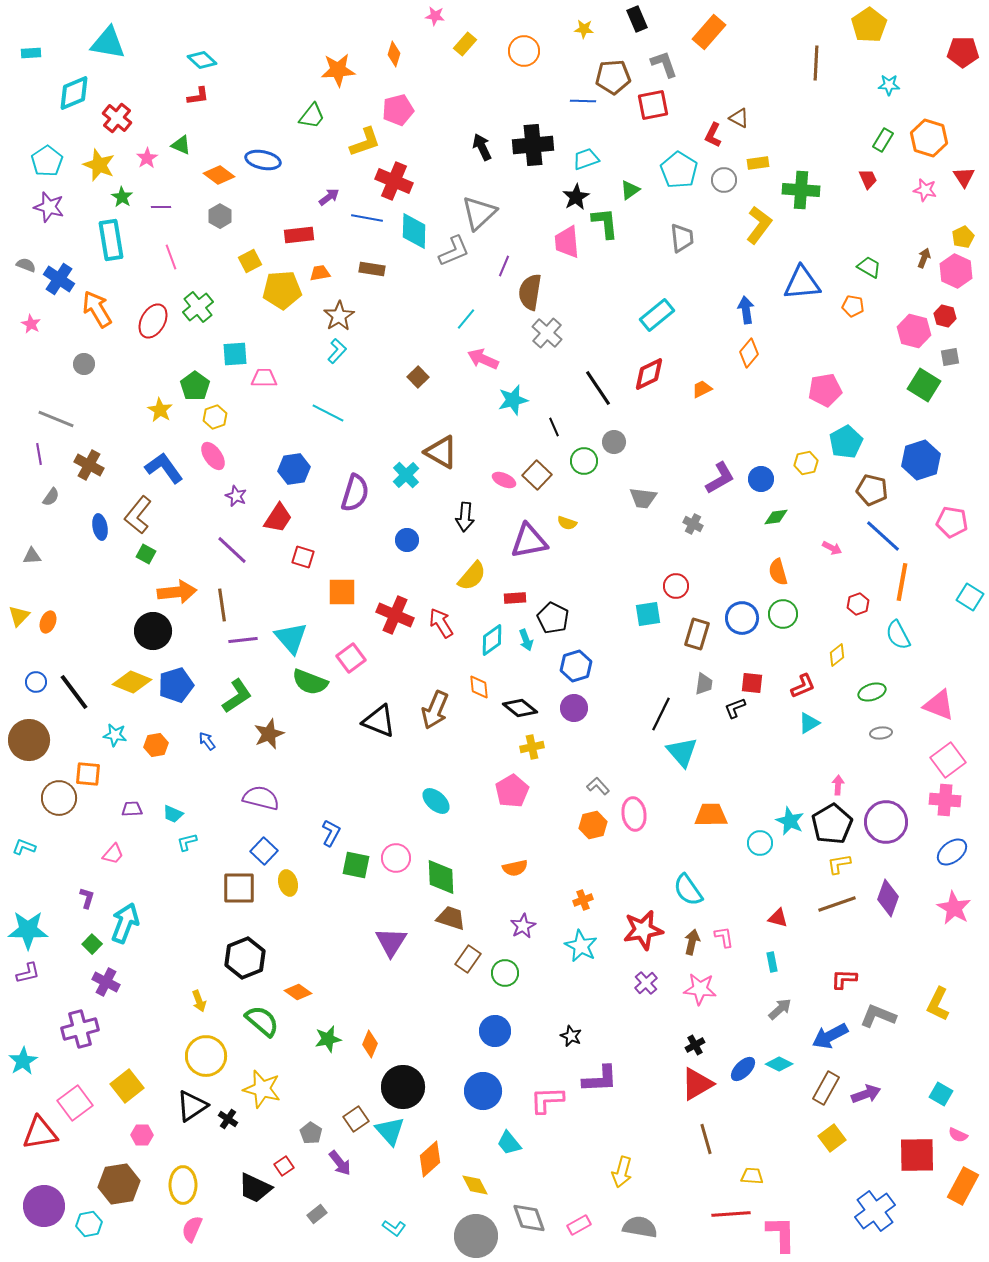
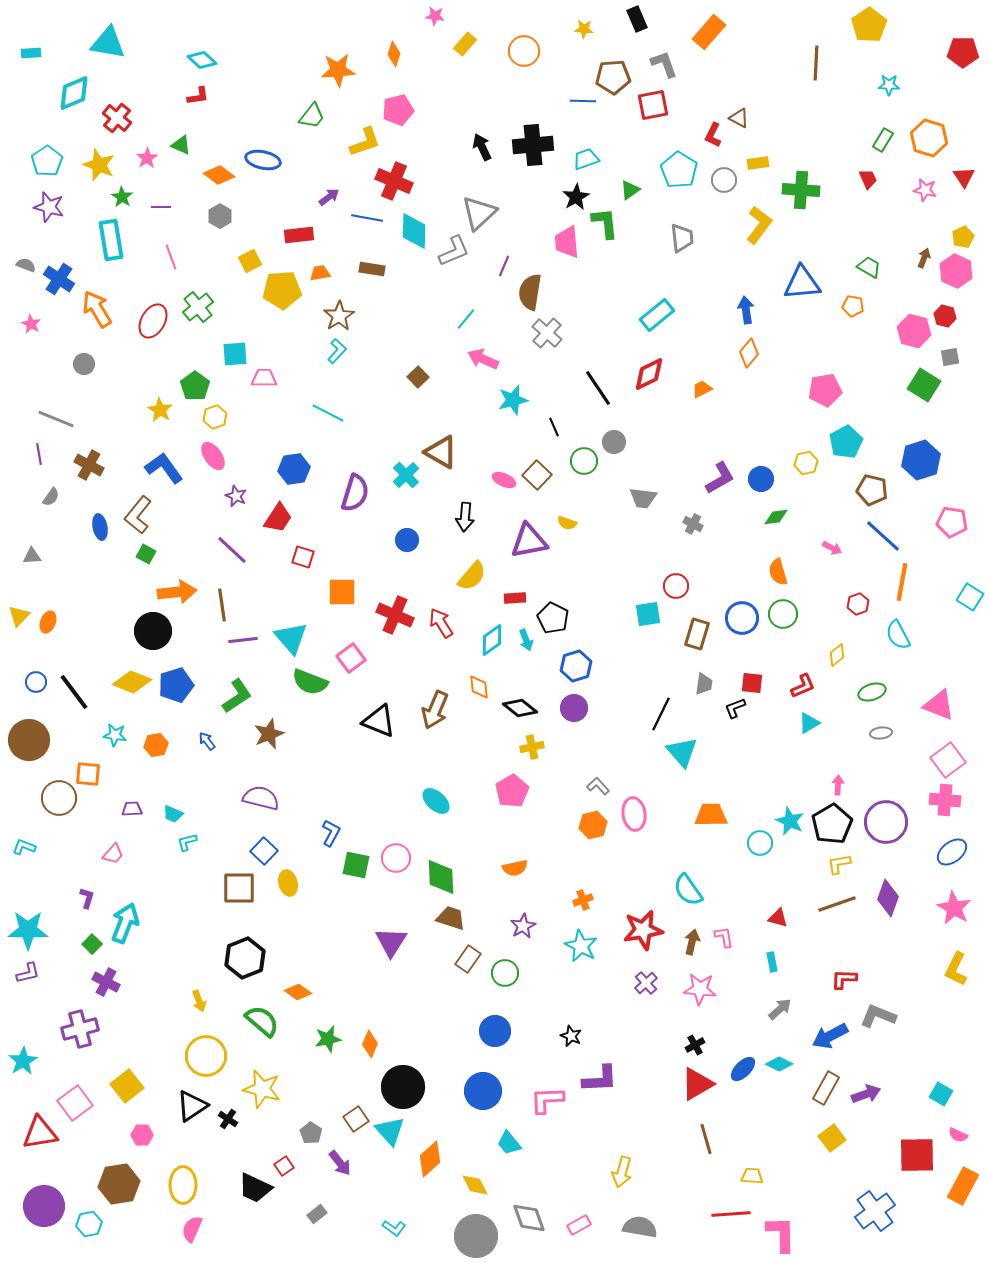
yellow L-shape at (938, 1004): moved 18 px right, 35 px up
